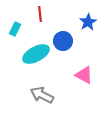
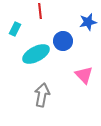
red line: moved 3 px up
blue star: rotated 18 degrees clockwise
pink triangle: rotated 18 degrees clockwise
gray arrow: rotated 75 degrees clockwise
